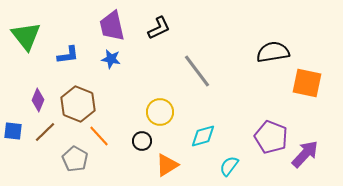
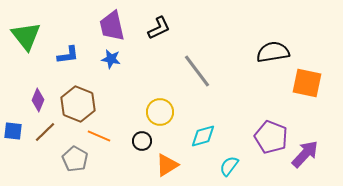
orange line: rotated 25 degrees counterclockwise
